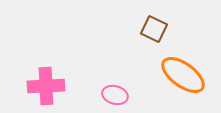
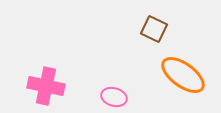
pink cross: rotated 15 degrees clockwise
pink ellipse: moved 1 px left, 2 px down
